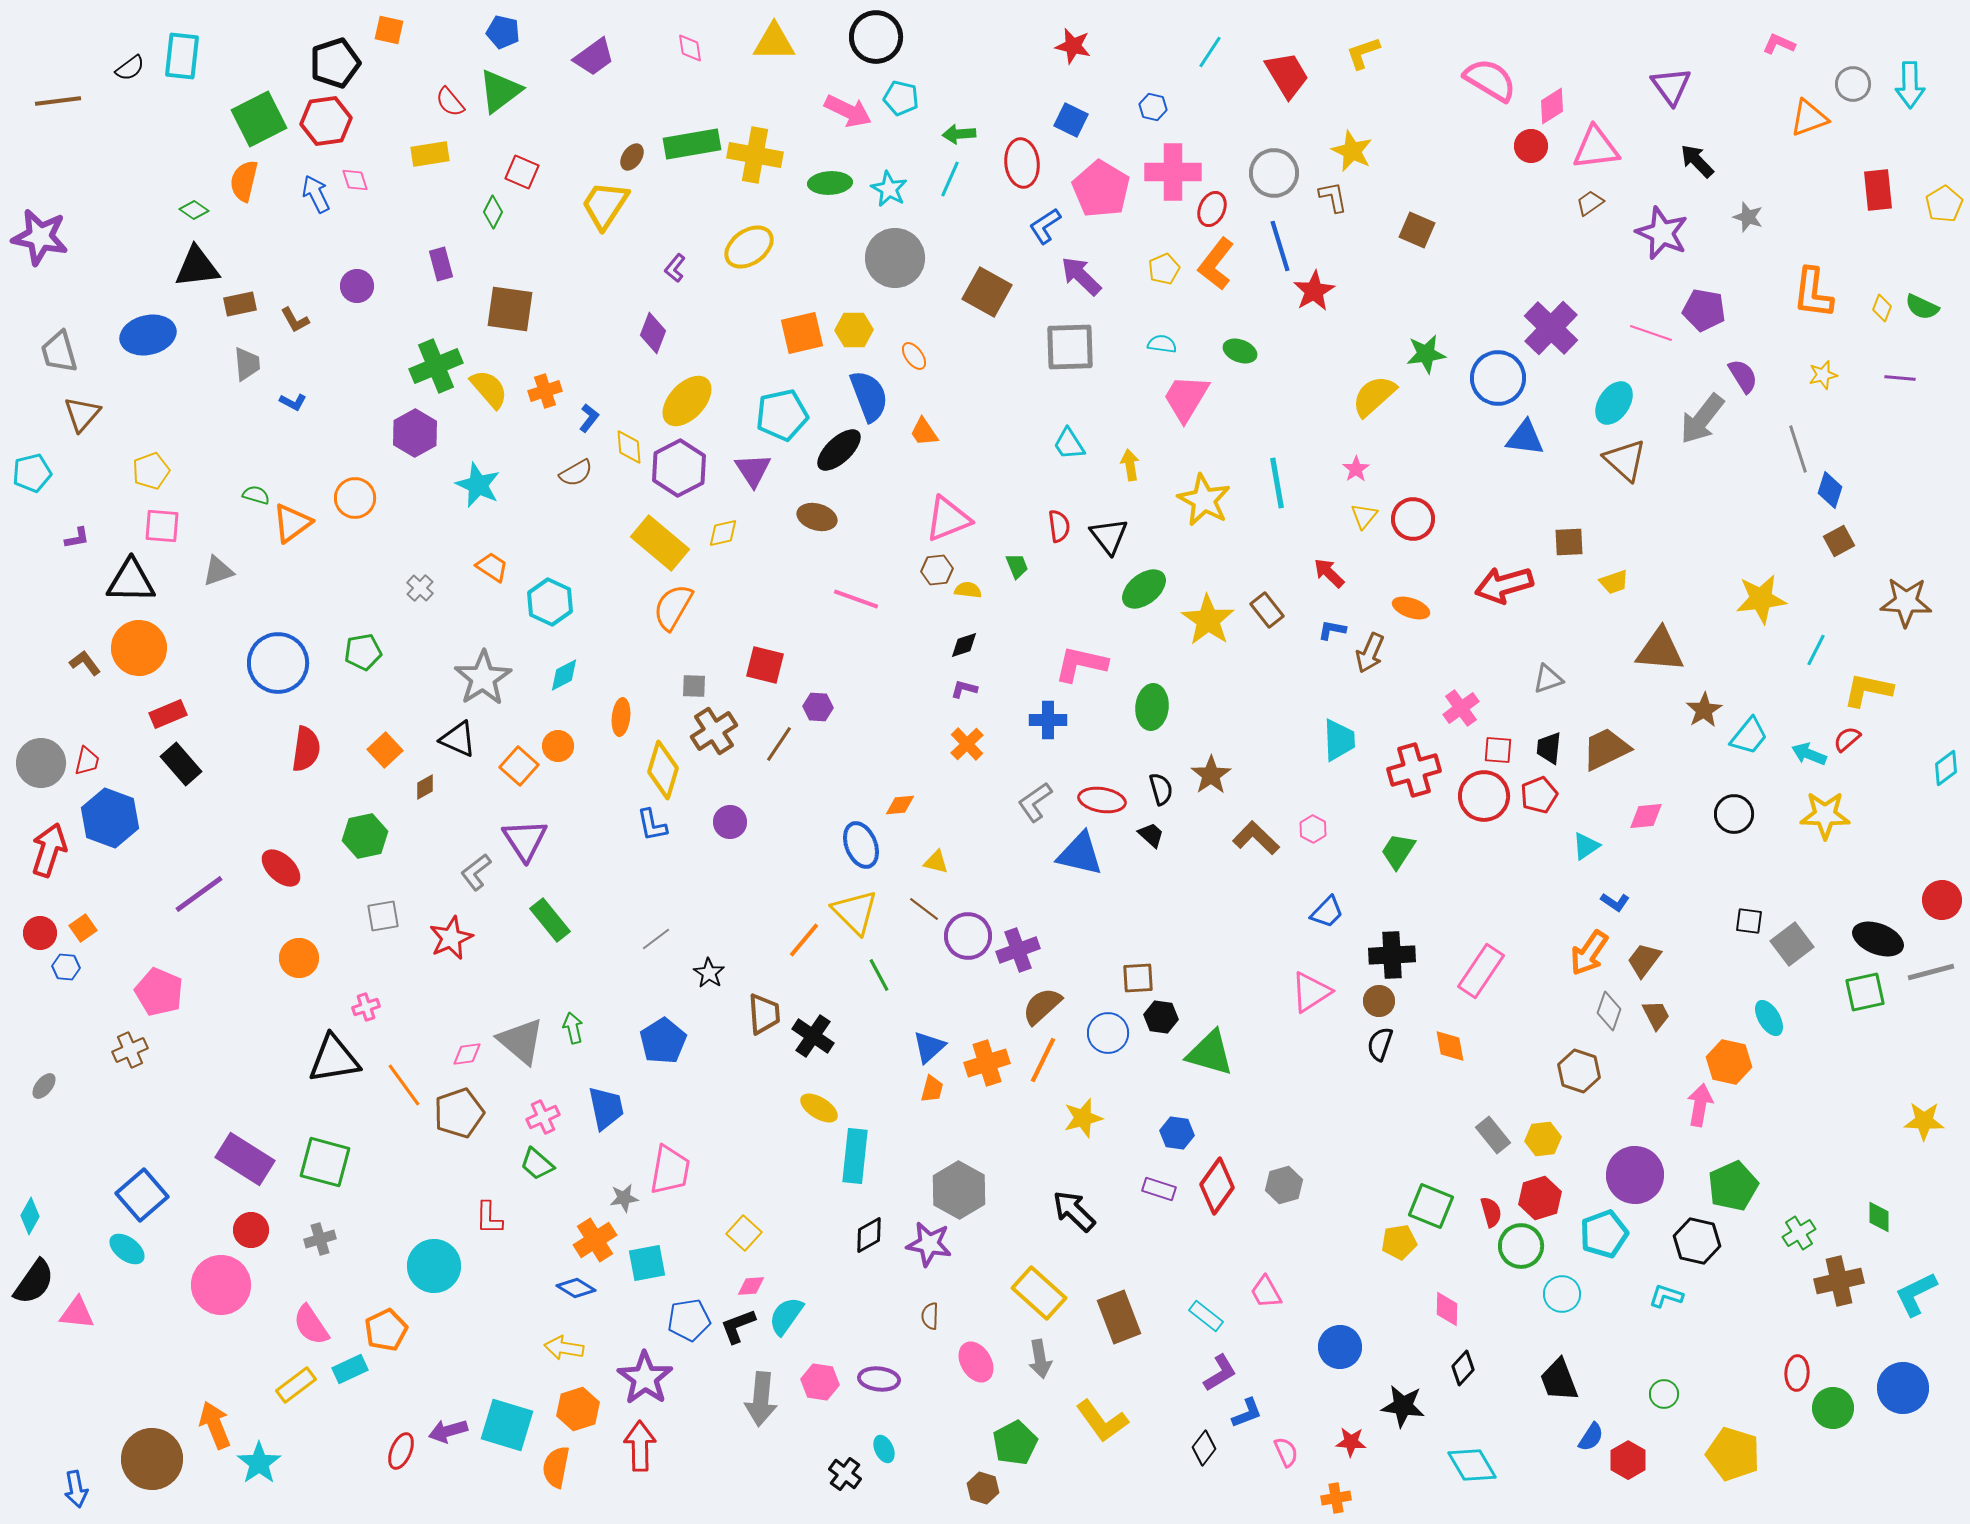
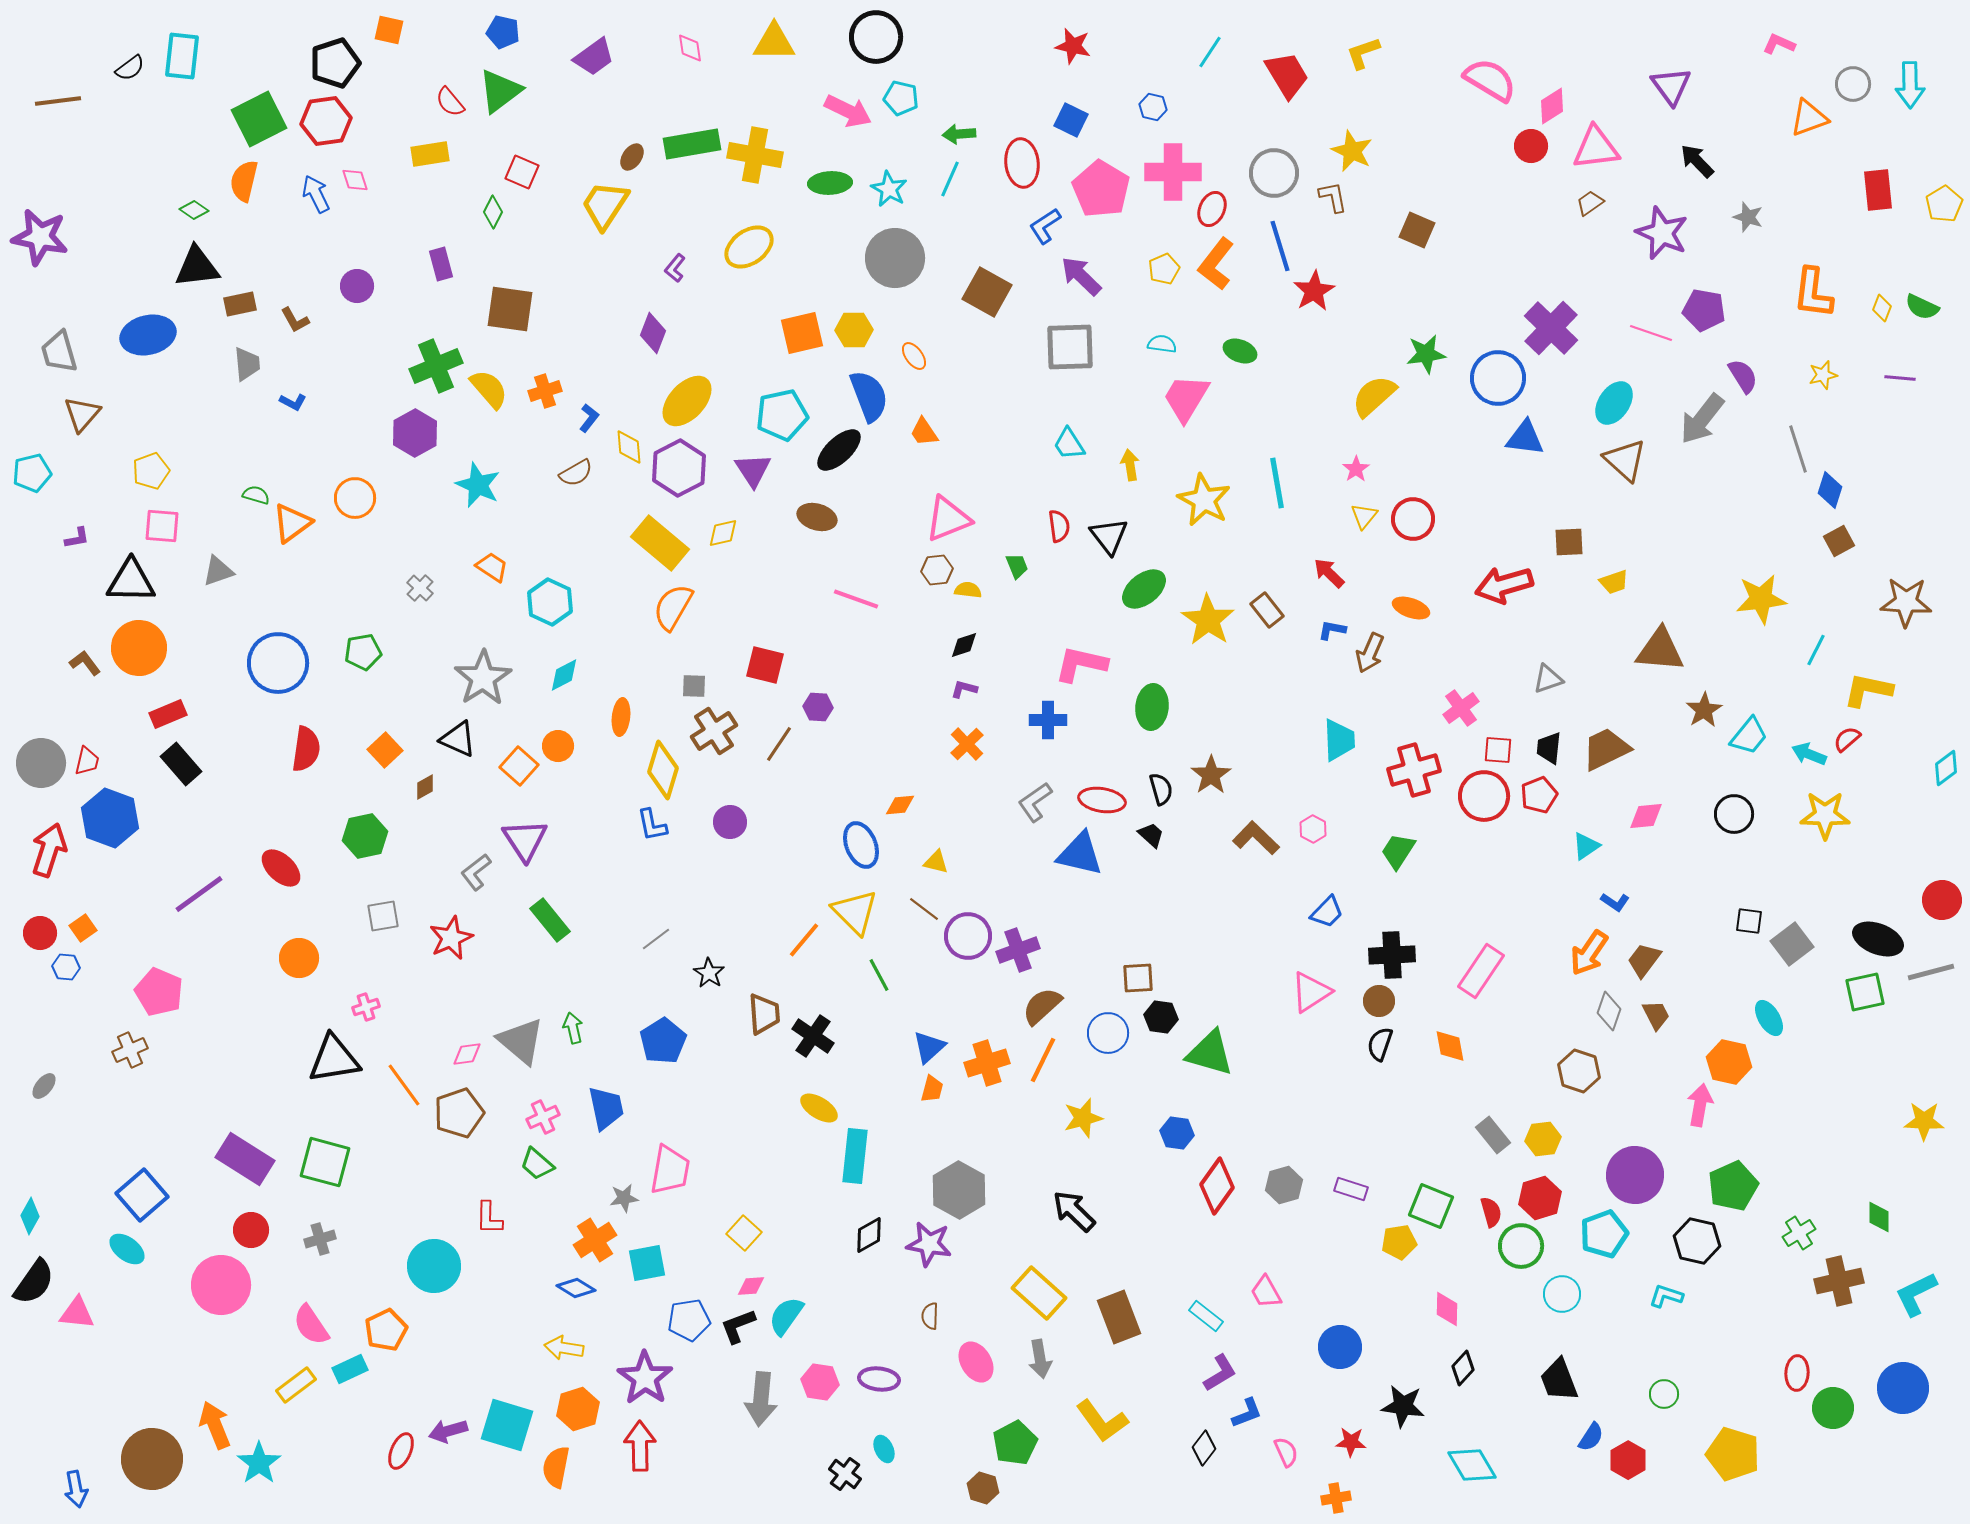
purple rectangle at (1159, 1189): moved 192 px right
